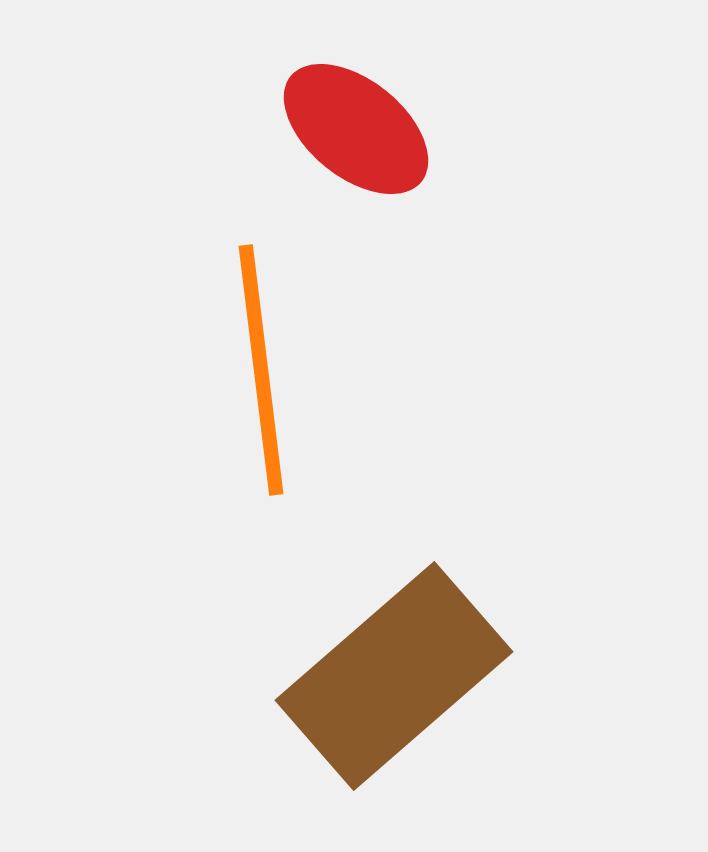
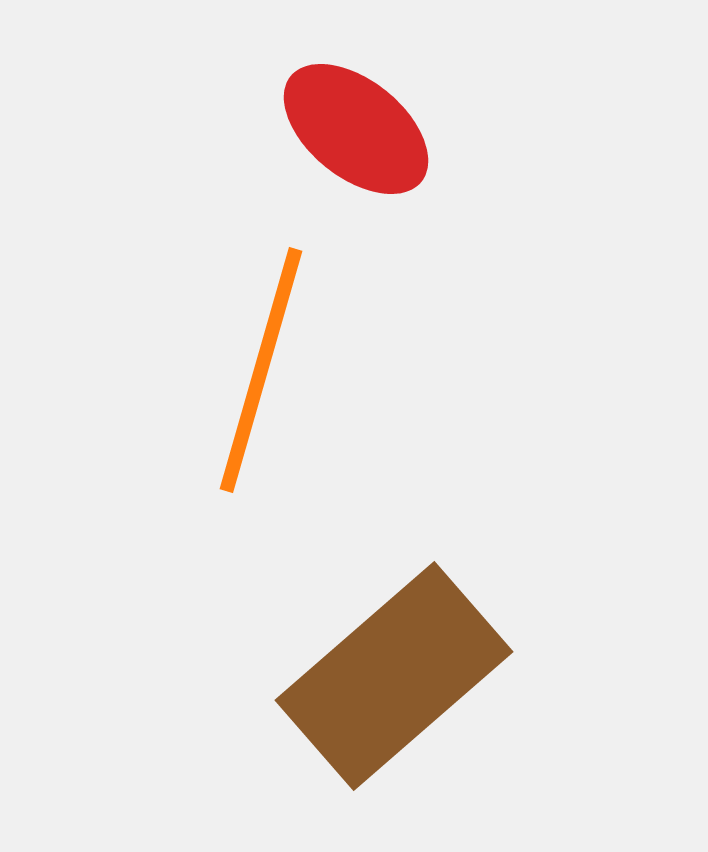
orange line: rotated 23 degrees clockwise
